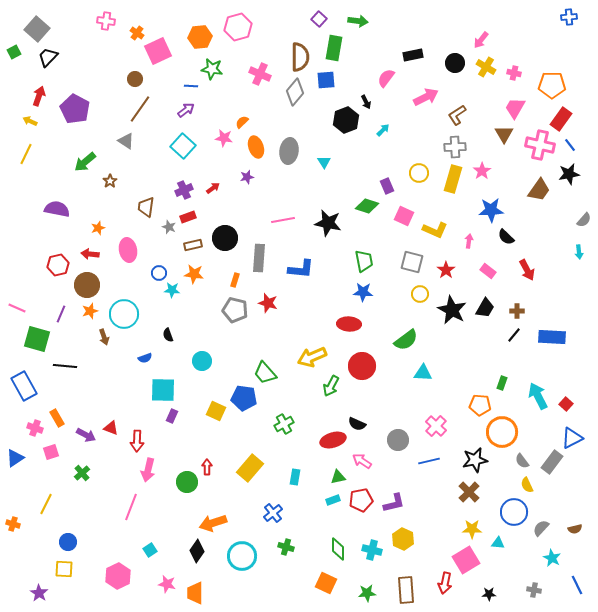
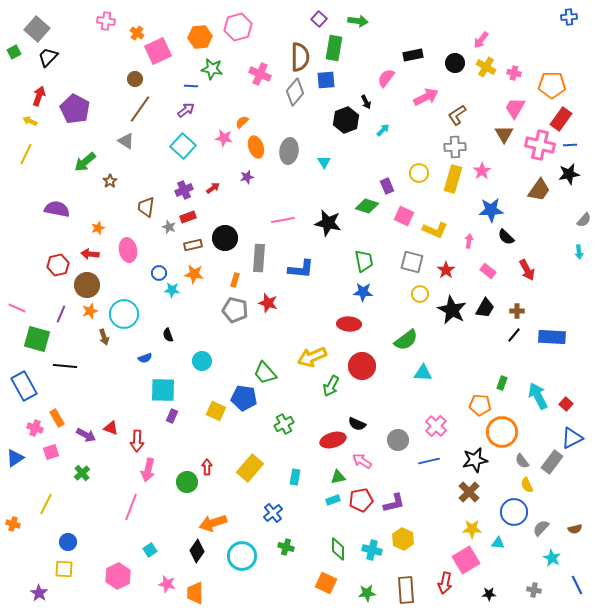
blue line at (570, 145): rotated 56 degrees counterclockwise
